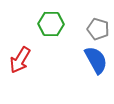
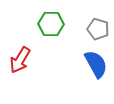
blue semicircle: moved 4 px down
